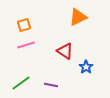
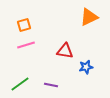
orange triangle: moved 11 px right
red triangle: rotated 24 degrees counterclockwise
blue star: rotated 24 degrees clockwise
green line: moved 1 px left, 1 px down
